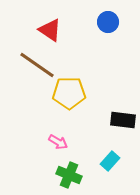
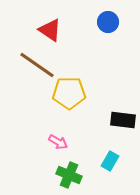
cyan rectangle: rotated 12 degrees counterclockwise
